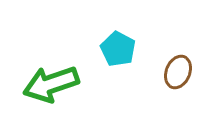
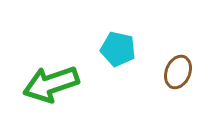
cyan pentagon: rotated 16 degrees counterclockwise
